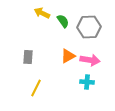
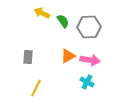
cyan cross: rotated 24 degrees clockwise
